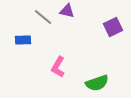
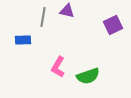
gray line: rotated 60 degrees clockwise
purple square: moved 2 px up
green semicircle: moved 9 px left, 7 px up
